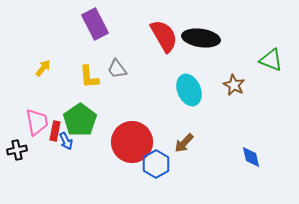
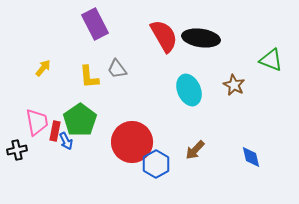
brown arrow: moved 11 px right, 7 px down
